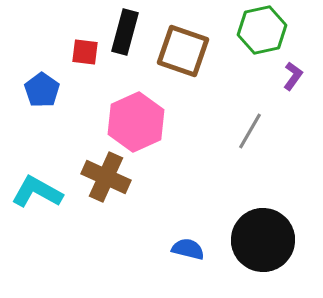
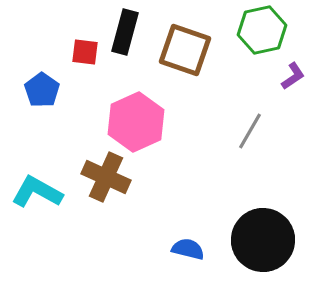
brown square: moved 2 px right, 1 px up
purple L-shape: rotated 20 degrees clockwise
